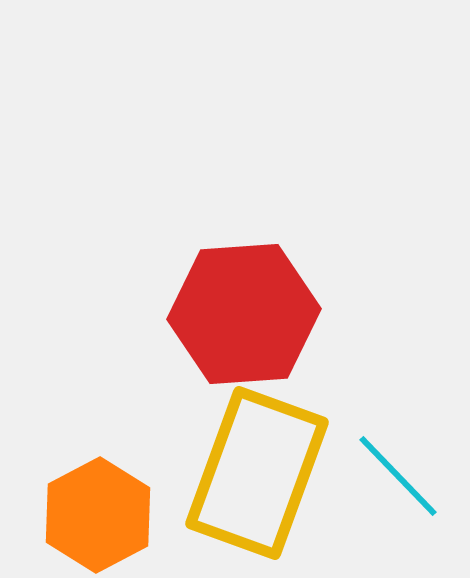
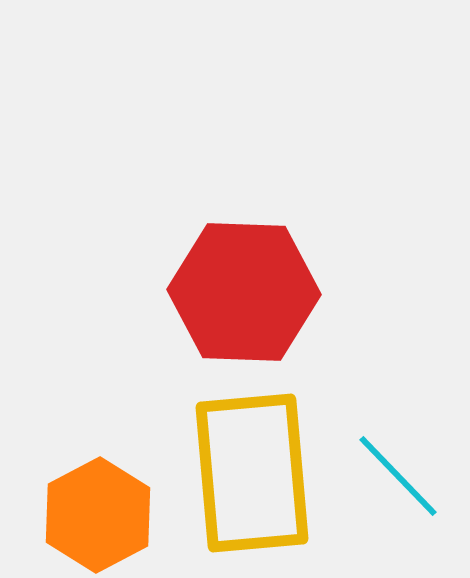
red hexagon: moved 22 px up; rotated 6 degrees clockwise
yellow rectangle: moved 5 px left; rotated 25 degrees counterclockwise
